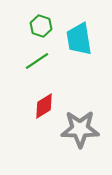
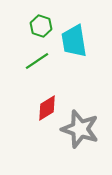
cyan trapezoid: moved 5 px left, 2 px down
red diamond: moved 3 px right, 2 px down
gray star: rotated 18 degrees clockwise
